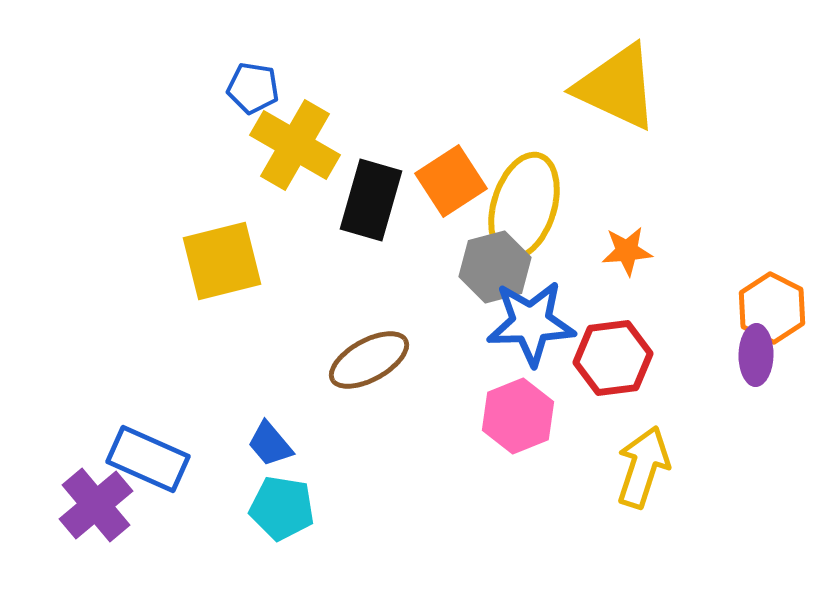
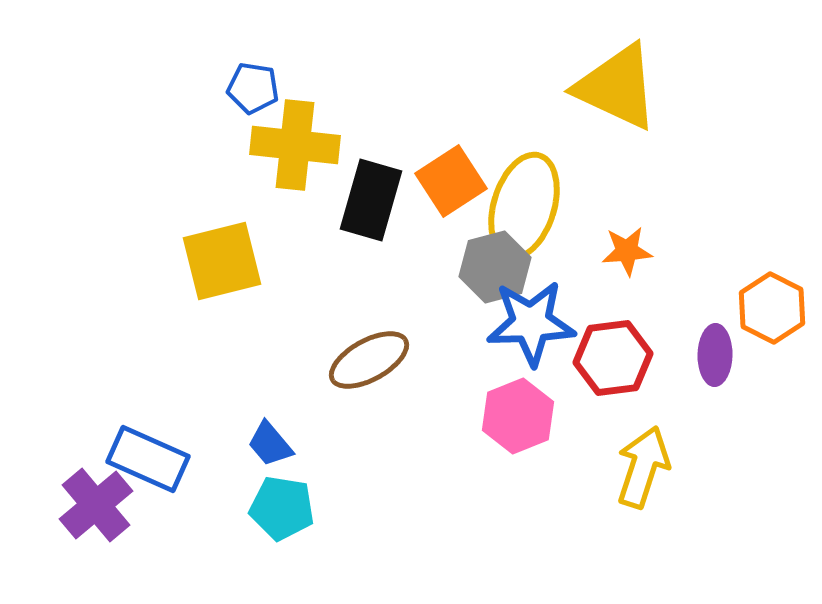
yellow cross: rotated 24 degrees counterclockwise
purple ellipse: moved 41 px left
